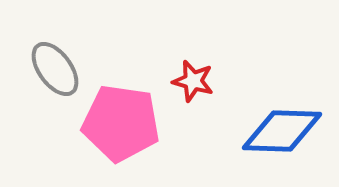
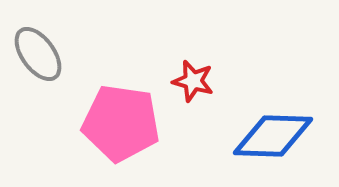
gray ellipse: moved 17 px left, 15 px up
blue diamond: moved 9 px left, 5 px down
